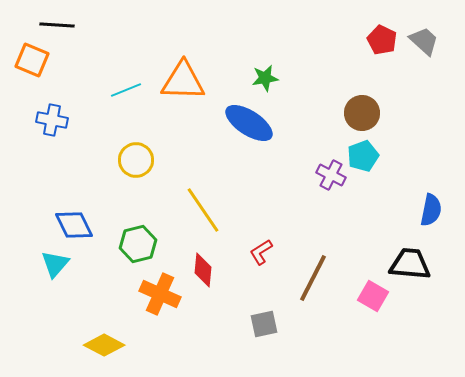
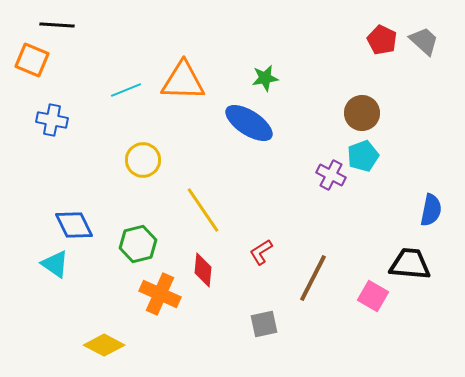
yellow circle: moved 7 px right
cyan triangle: rotated 36 degrees counterclockwise
